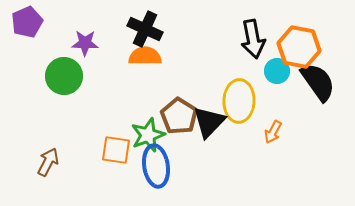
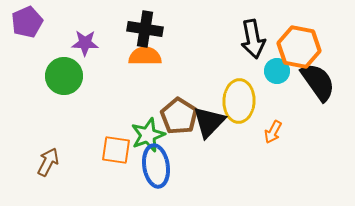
black cross: rotated 16 degrees counterclockwise
